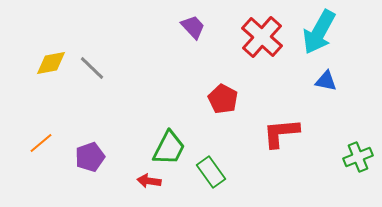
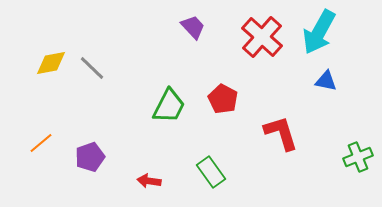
red L-shape: rotated 78 degrees clockwise
green trapezoid: moved 42 px up
